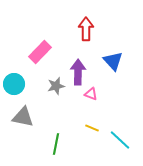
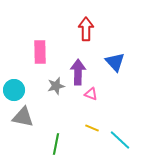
pink rectangle: rotated 45 degrees counterclockwise
blue triangle: moved 2 px right, 1 px down
cyan circle: moved 6 px down
